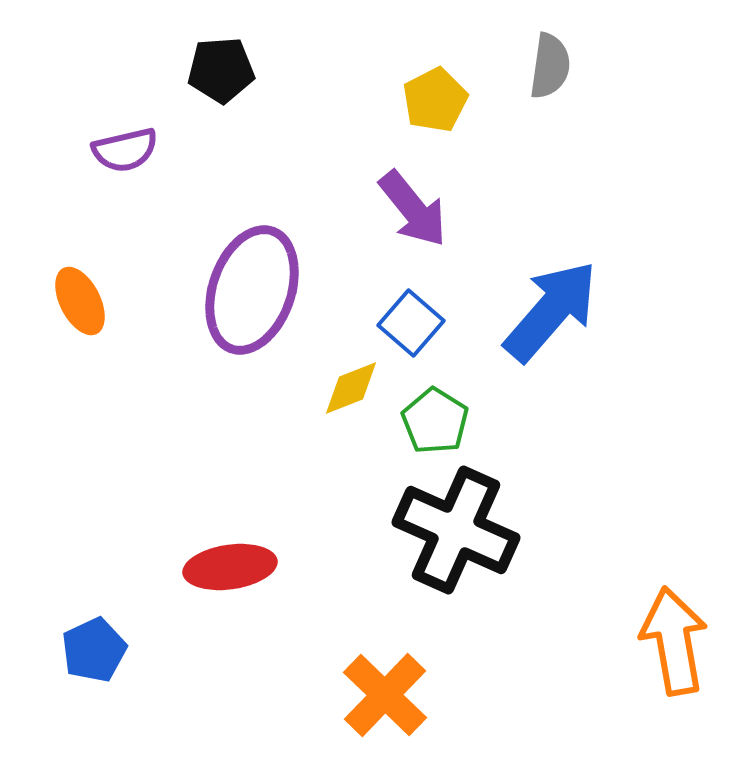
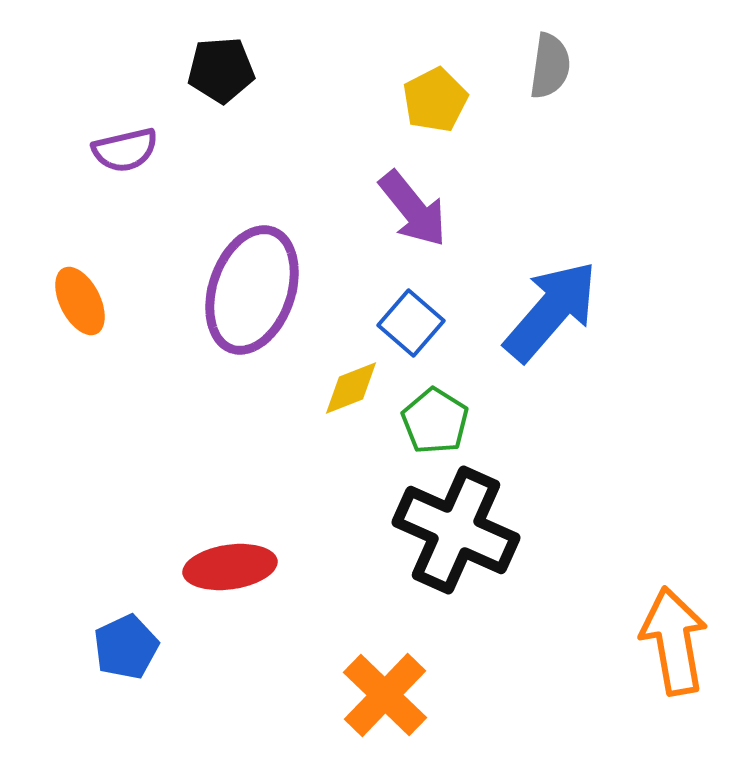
blue pentagon: moved 32 px right, 3 px up
